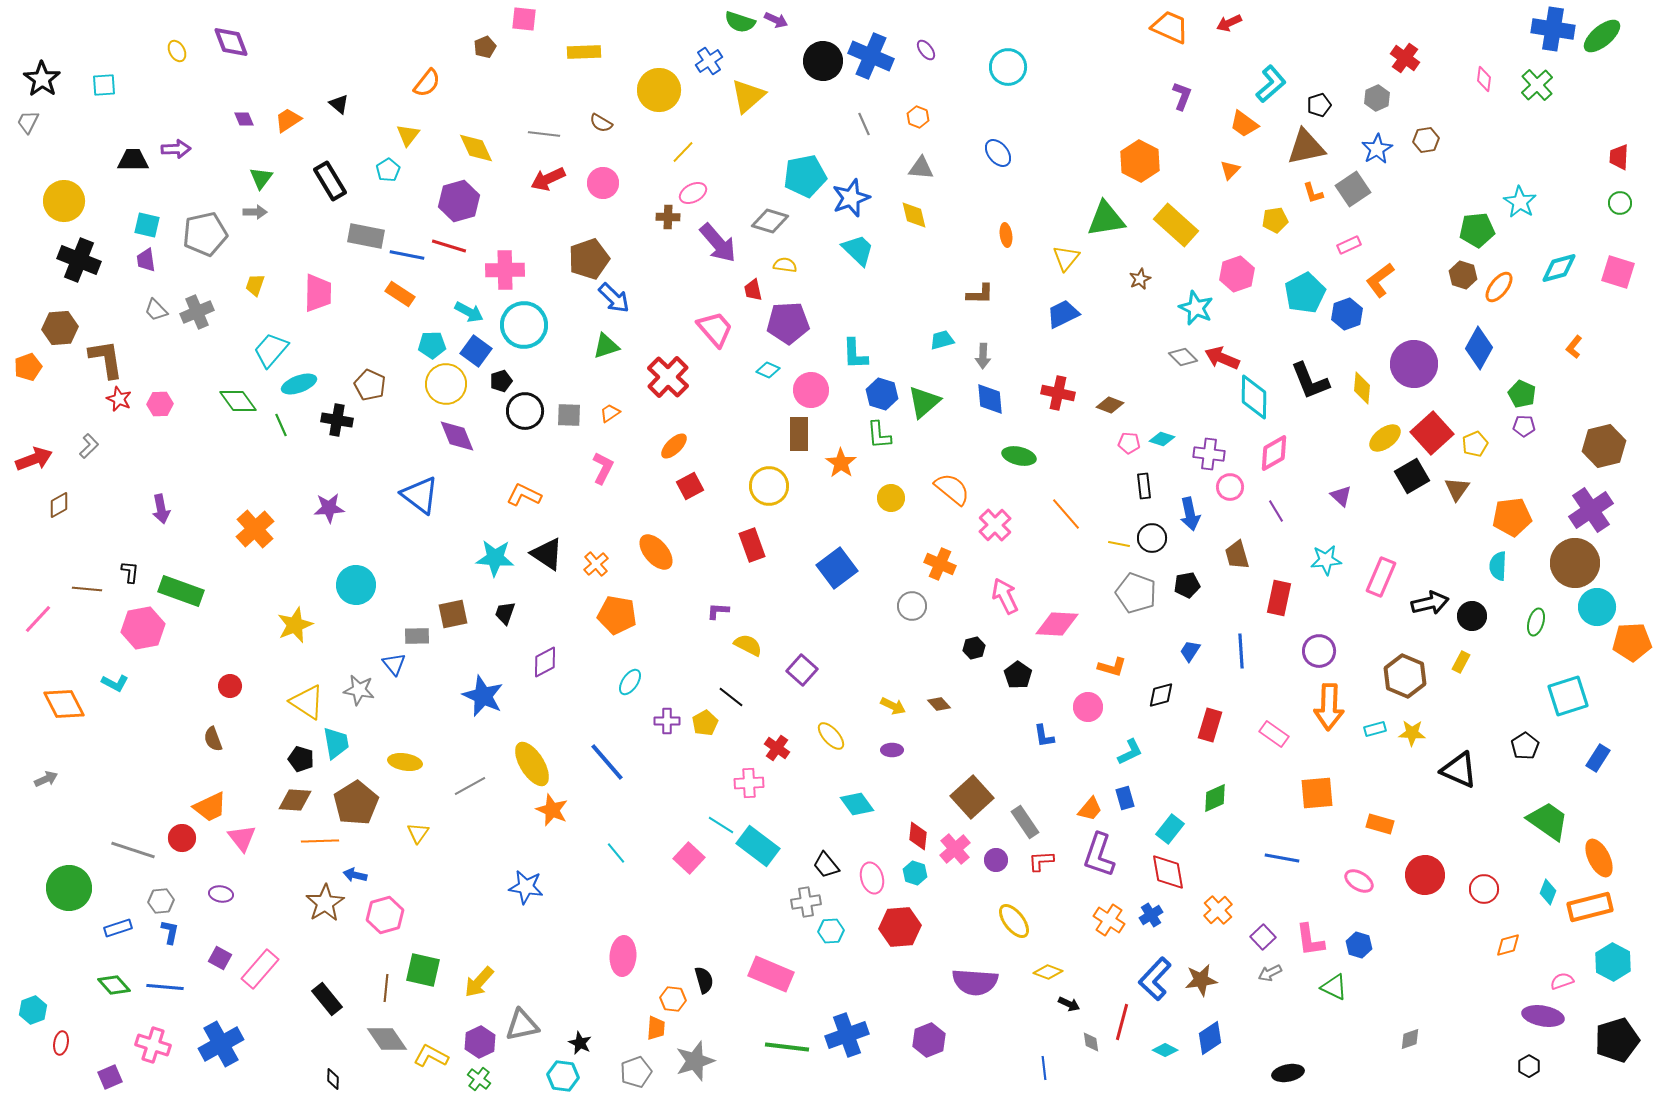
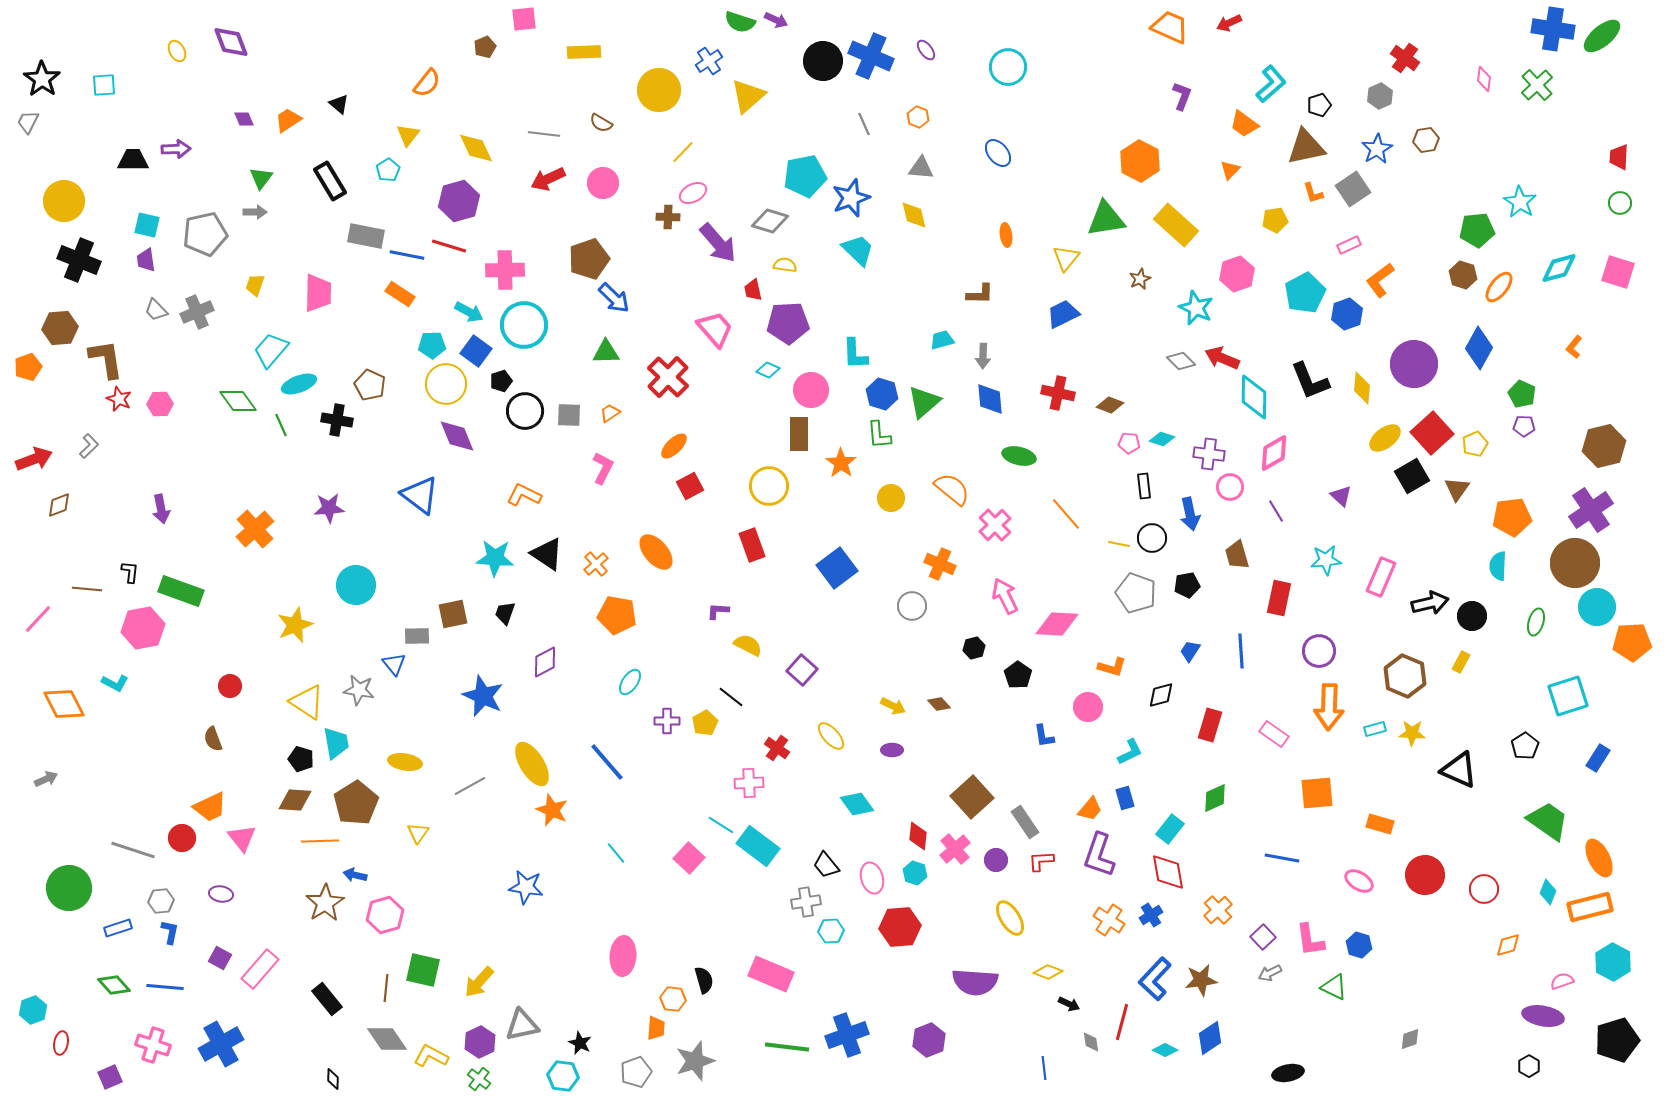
pink square at (524, 19): rotated 12 degrees counterclockwise
gray hexagon at (1377, 98): moved 3 px right, 2 px up
green triangle at (606, 346): moved 6 px down; rotated 16 degrees clockwise
gray diamond at (1183, 357): moved 2 px left, 4 px down
brown diamond at (59, 505): rotated 8 degrees clockwise
yellow ellipse at (1014, 921): moved 4 px left, 3 px up; rotated 6 degrees clockwise
